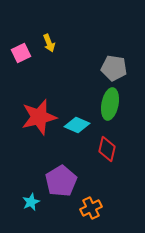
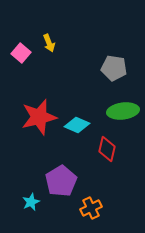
pink square: rotated 24 degrees counterclockwise
green ellipse: moved 13 px right, 7 px down; rotated 72 degrees clockwise
